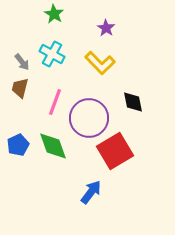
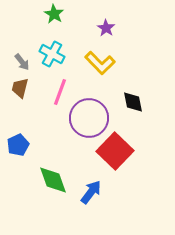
pink line: moved 5 px right, 10 px up
green diamond: moved 34 px down
red square: rotated 15 degrees counterclockwise
